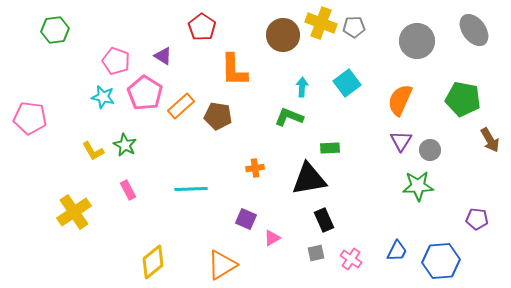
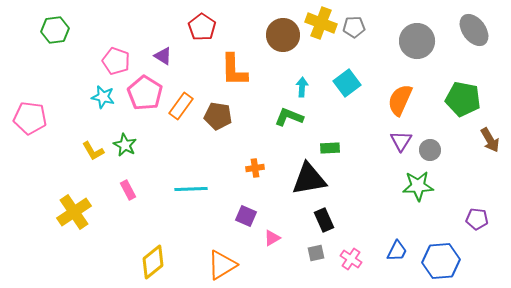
orange rectangle at (181, 106): rotated 12 degrees counterclockwise
purple square at (246, 219): moved 3 px up
